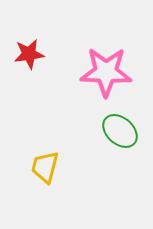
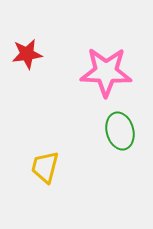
red star: moved 2 px left
green ellipse: rotated 33 degrees clockwise
